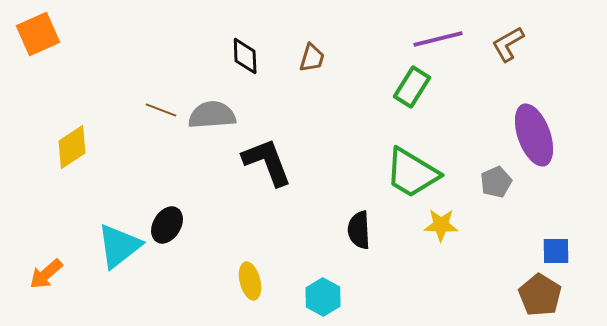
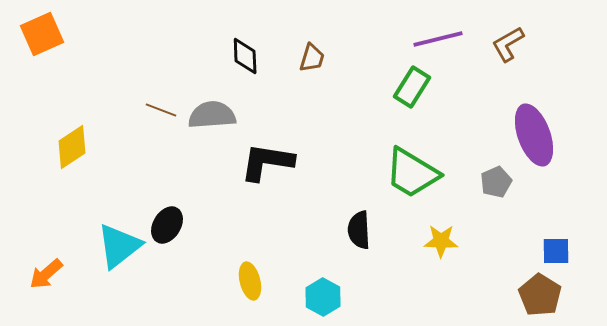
orange square: moved 4 px right
black L-shape: rotated 60 degrees counterclockwise
yellow star: moved 16 px down
